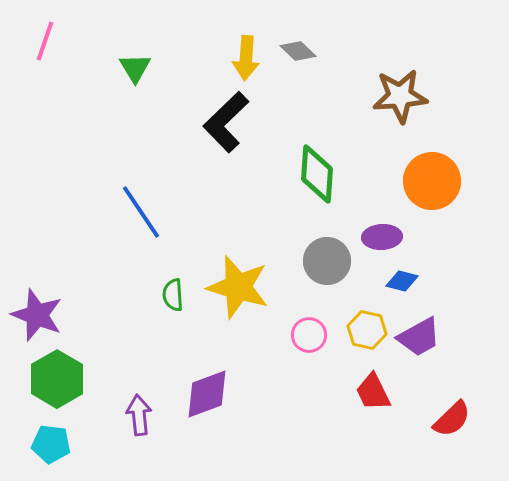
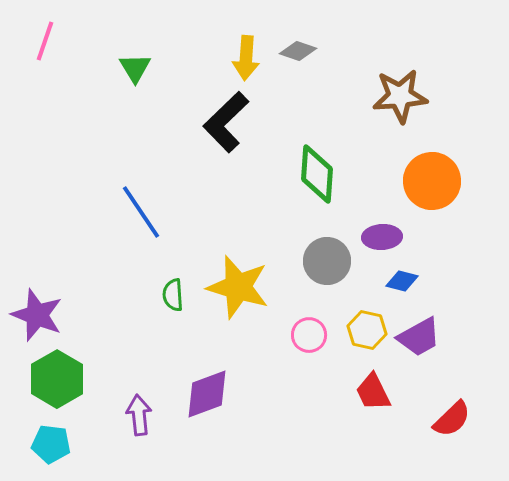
gray diamond: rotated 24 degrees counterclockwise
